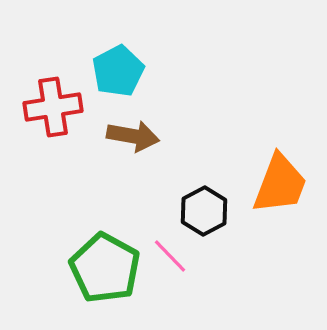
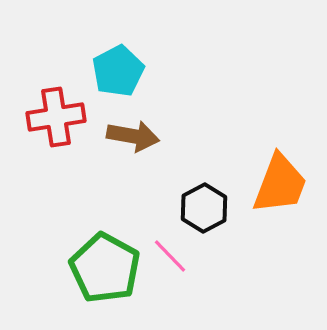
red cross: moved 3 px right, 10 px down
black hexagon: moved 3 px up
